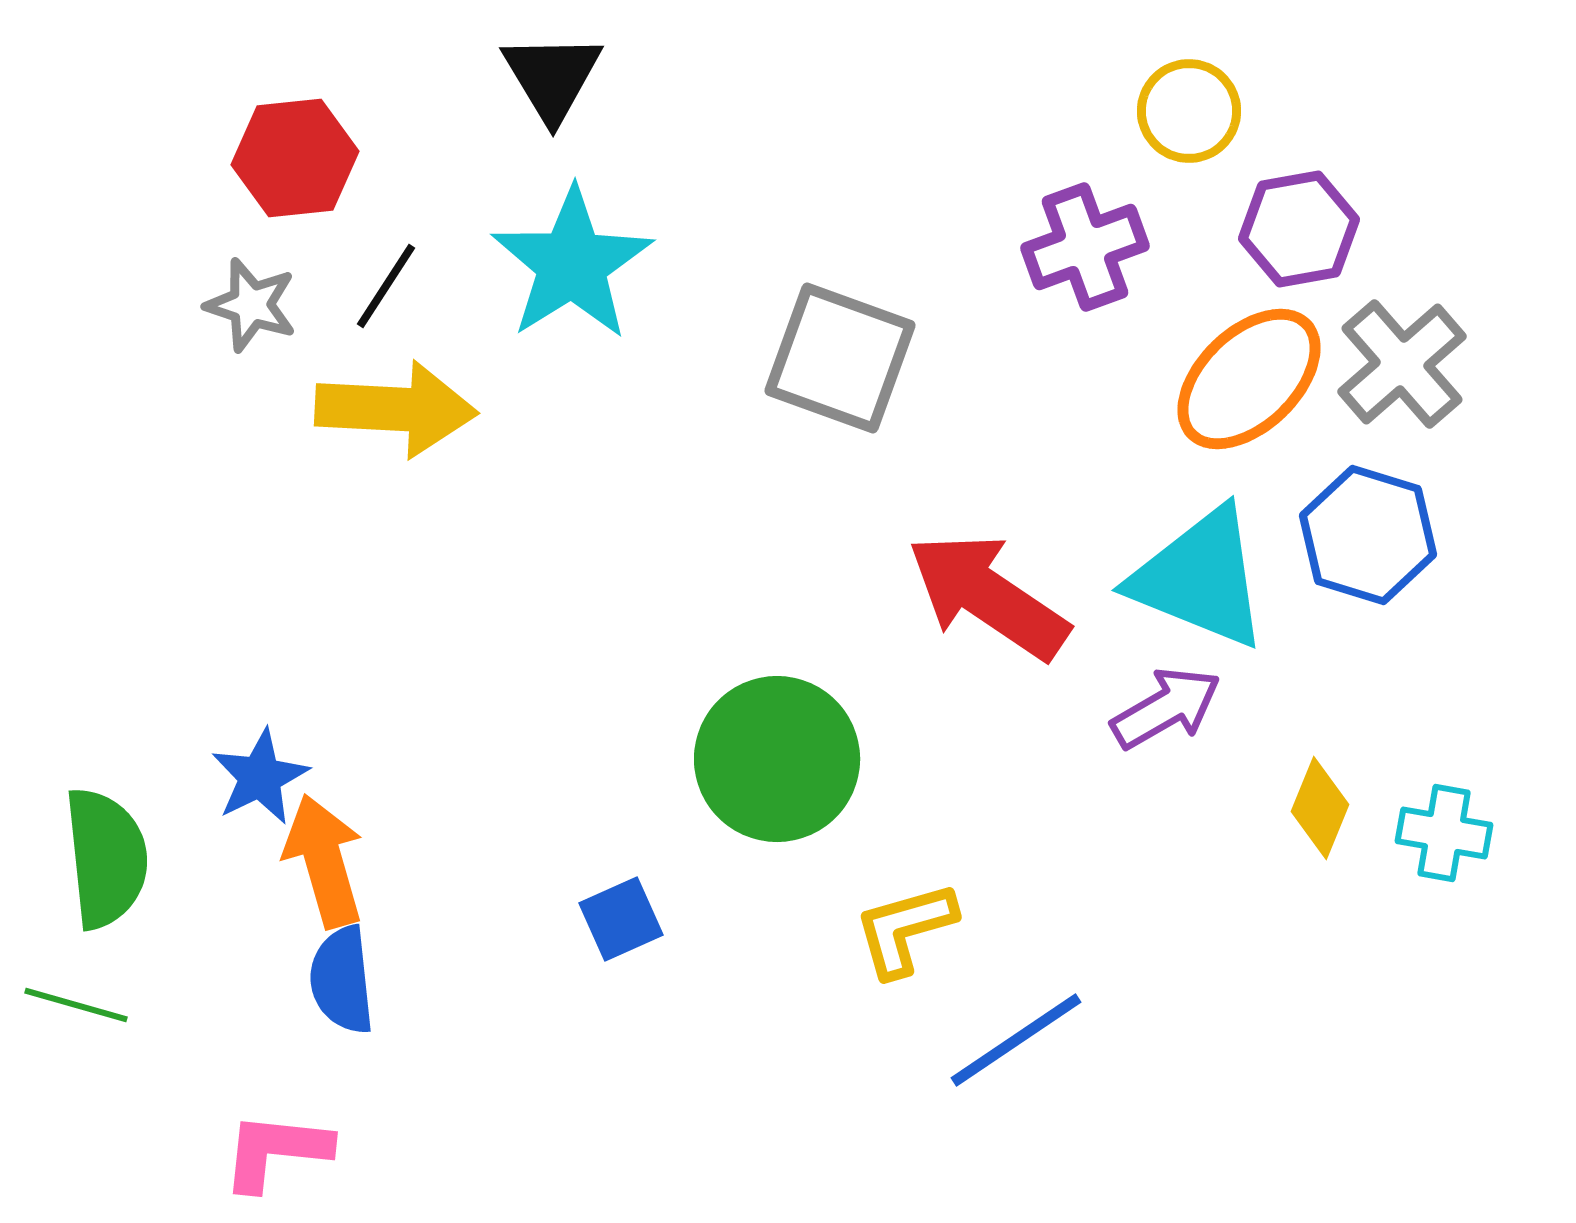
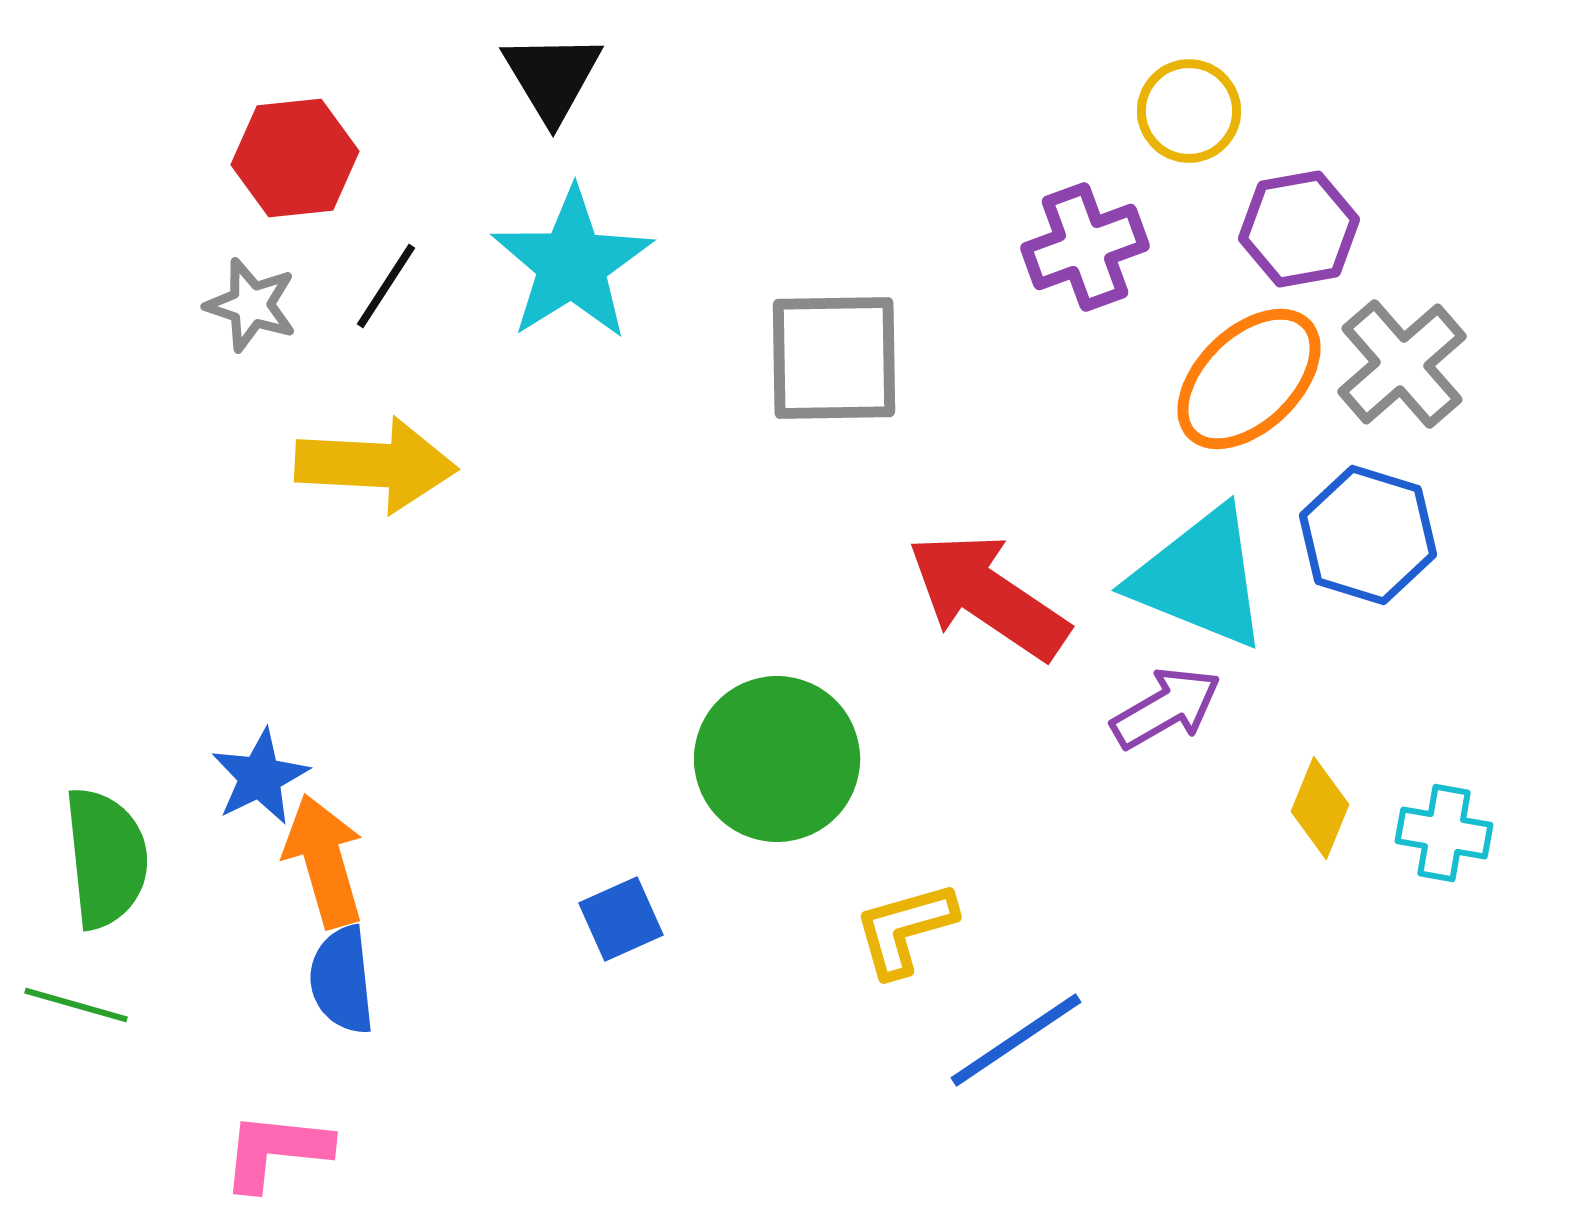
gray square: moved 6 px left; rotated 21 degrees counterclockwise
yellow arrow: moved 20 px left, 56 px down
